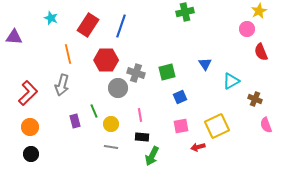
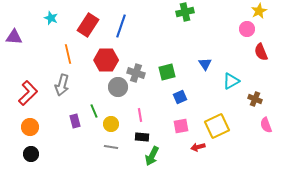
gray circle: moved 1 px up
